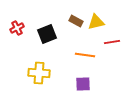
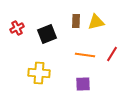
brown rectangle: rotated 64 degrees clockwise
red line: moved 12 px down; rotated 49 degrees counterclockwise
